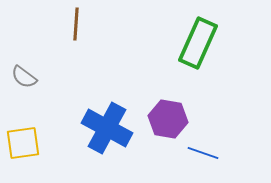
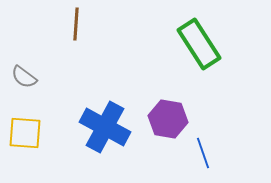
green rectangle: moved 1 px right, 1 px down; rotated 57 degrees counterclockwise
blue cross: moved 2 px left, 1 px up
yellow square: moved 2 px right, 10 px up; rotated 12 degrees clockwise
blue line: rotated 52 degrees clockwise
